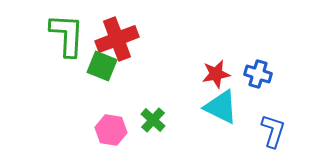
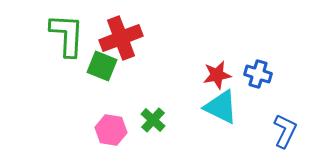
red cross: moved 4 px right, 1 px up
red star: moved 1 px right, 1 px down
blue L-shape: moved 12 px right; rotated 8 degrees clockwise
